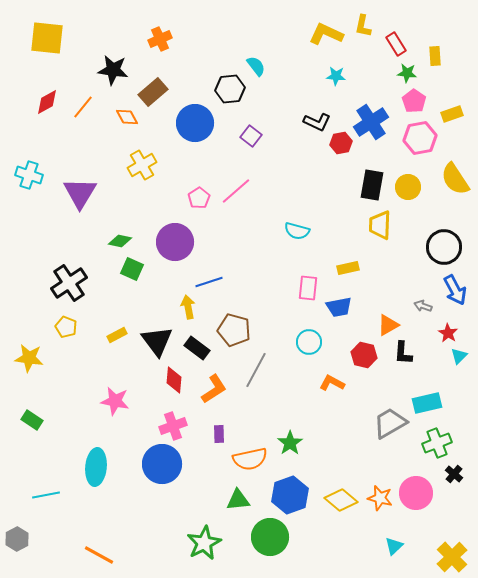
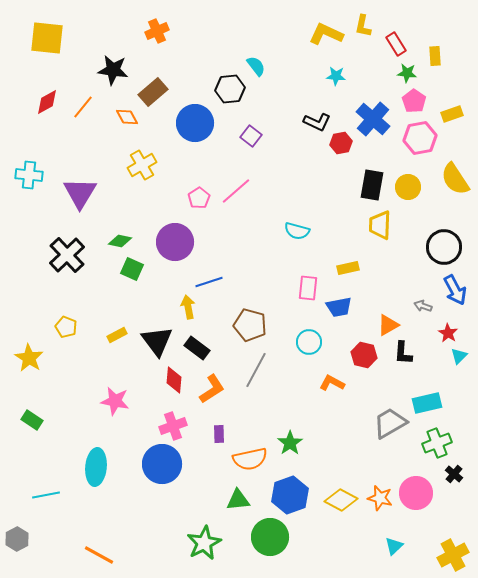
orange cross at (160, 39): moved 3 px left, 8 px up
blue cross at (371, 122): moved 2 px right, 3 px up; rotated 16 degrees counterclockwise
cyan cross at (29, 175): rotated 12 degrees counterclockwise
black cross at (69, 283): moved 2 px left, 28 px up; rotated 9 degrees counterclockwise
brown pentagon at (234, 330): moved 16 px right, 5 px up
yellow star at (29, 358): rotated 24 degrees clockwise
orange L-shape at (214, 389): moved 2 px left
yellow diamond at (341, 500): rotated 12 degrees counterclockwise
yellow cross at (452, 557): moved 1 px right, 2 px up; rotated 16 degrees clockwise
